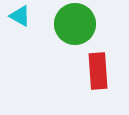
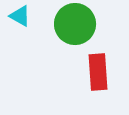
red rectangle: moved 1 px down
